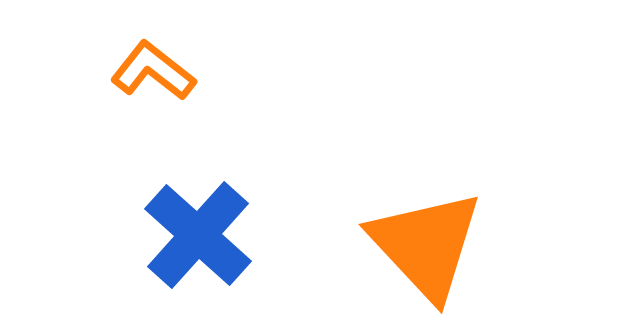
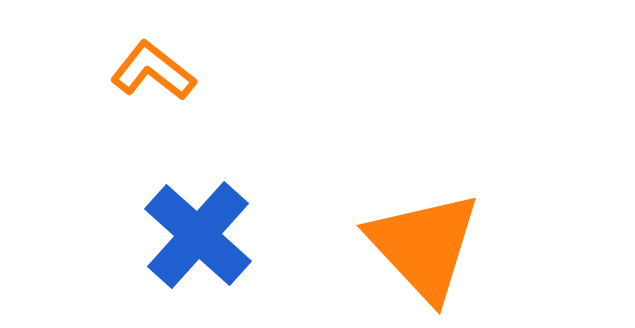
orange triangle: moved 2 px left, 1 px down
